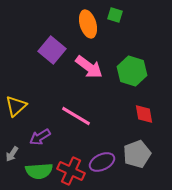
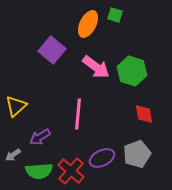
orange ellipse: rotated 44 degrees clockwise
pink arrow: moved 7 px right
pink line: moved 2 px right, 2 px up; rotated 64 degrees clockwise
gray arrow: moved 1 px right, 1 px down; rotated 21 degrees clockwise
purple ellipse: moved 4 px up
red cross: rotated 16 degrees clockwise
